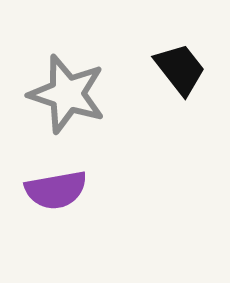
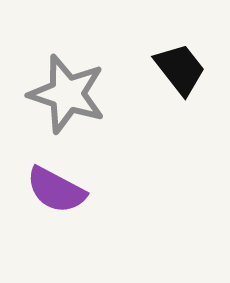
purple semicircle: rotated 38 degrees clockwise
